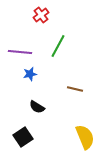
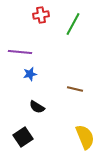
red cross: rotated 28 degrees clockwise
green line: moved 15 px right, 22 px up
